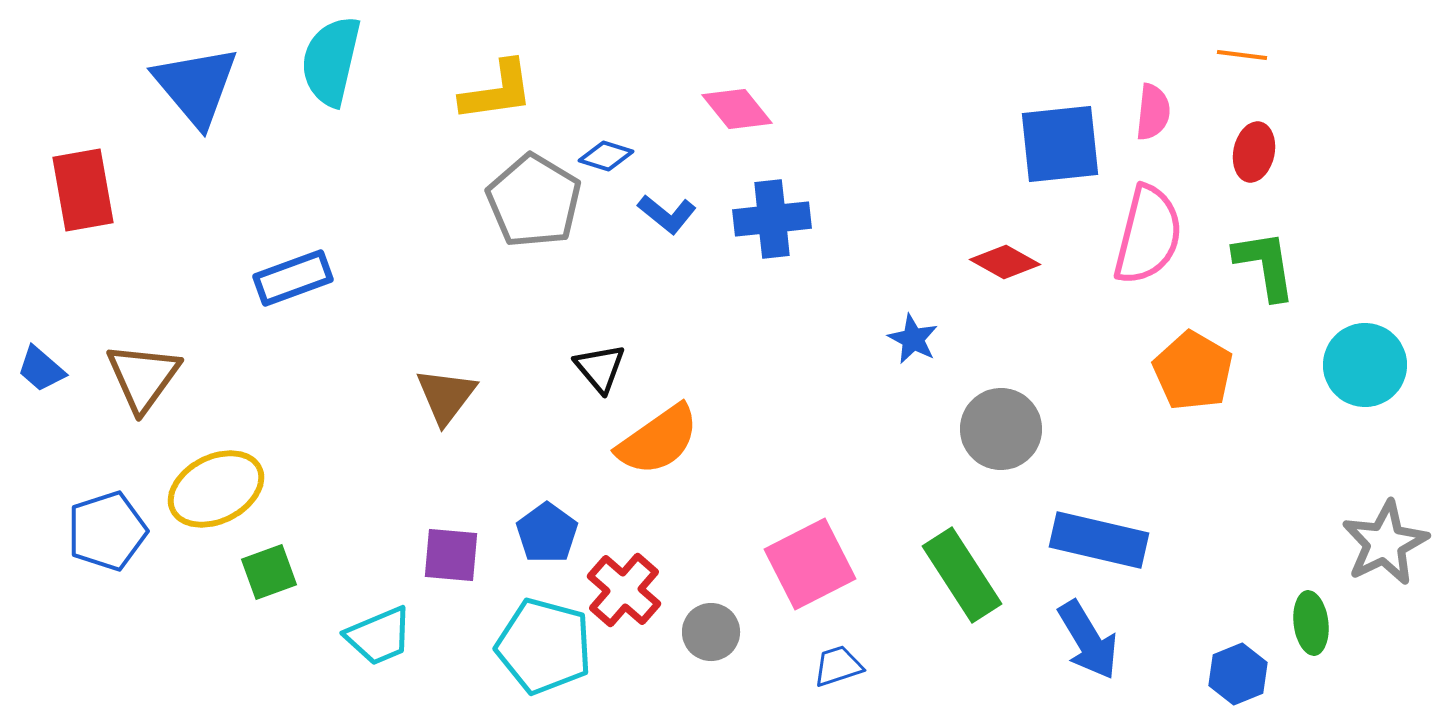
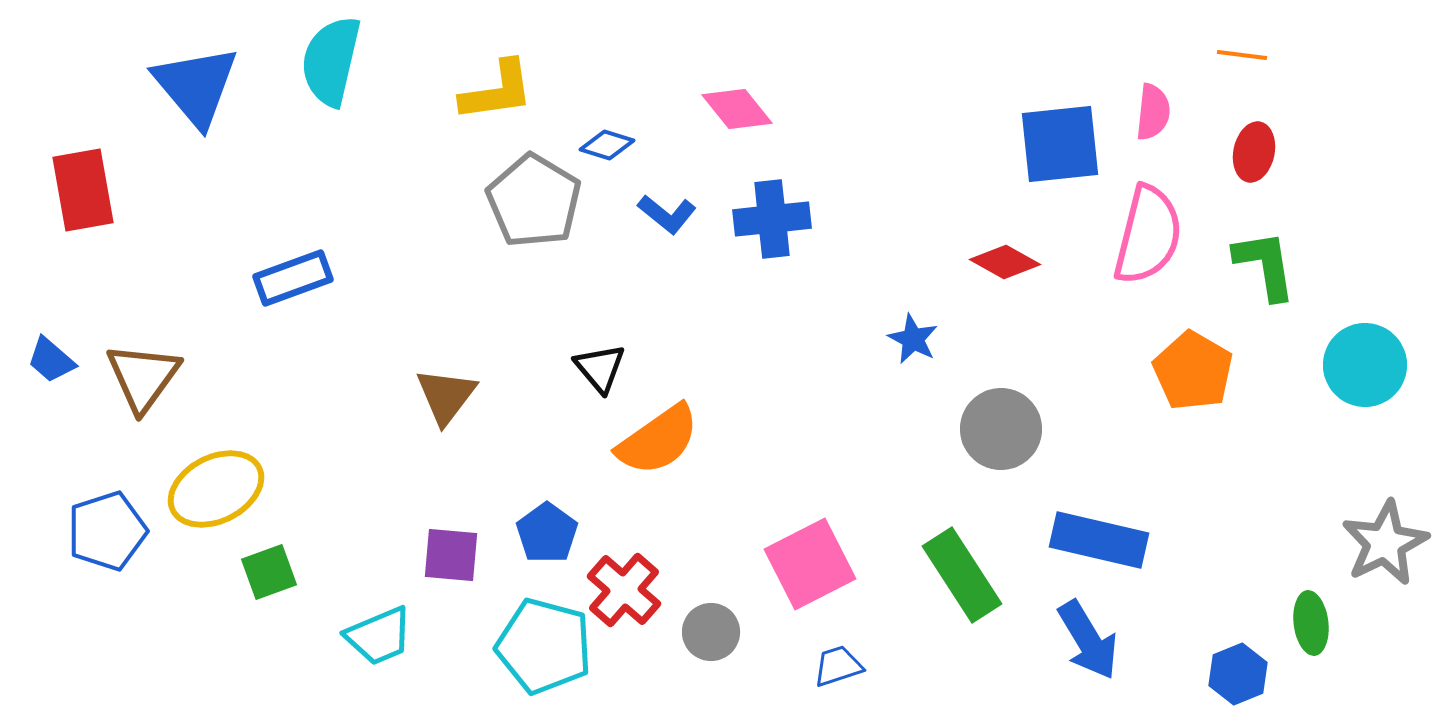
blue diamond at (606, 156): moved 1 px right, 11 px up
blue trapezoid at (41, 369): moved 10 px right, 9 px up
